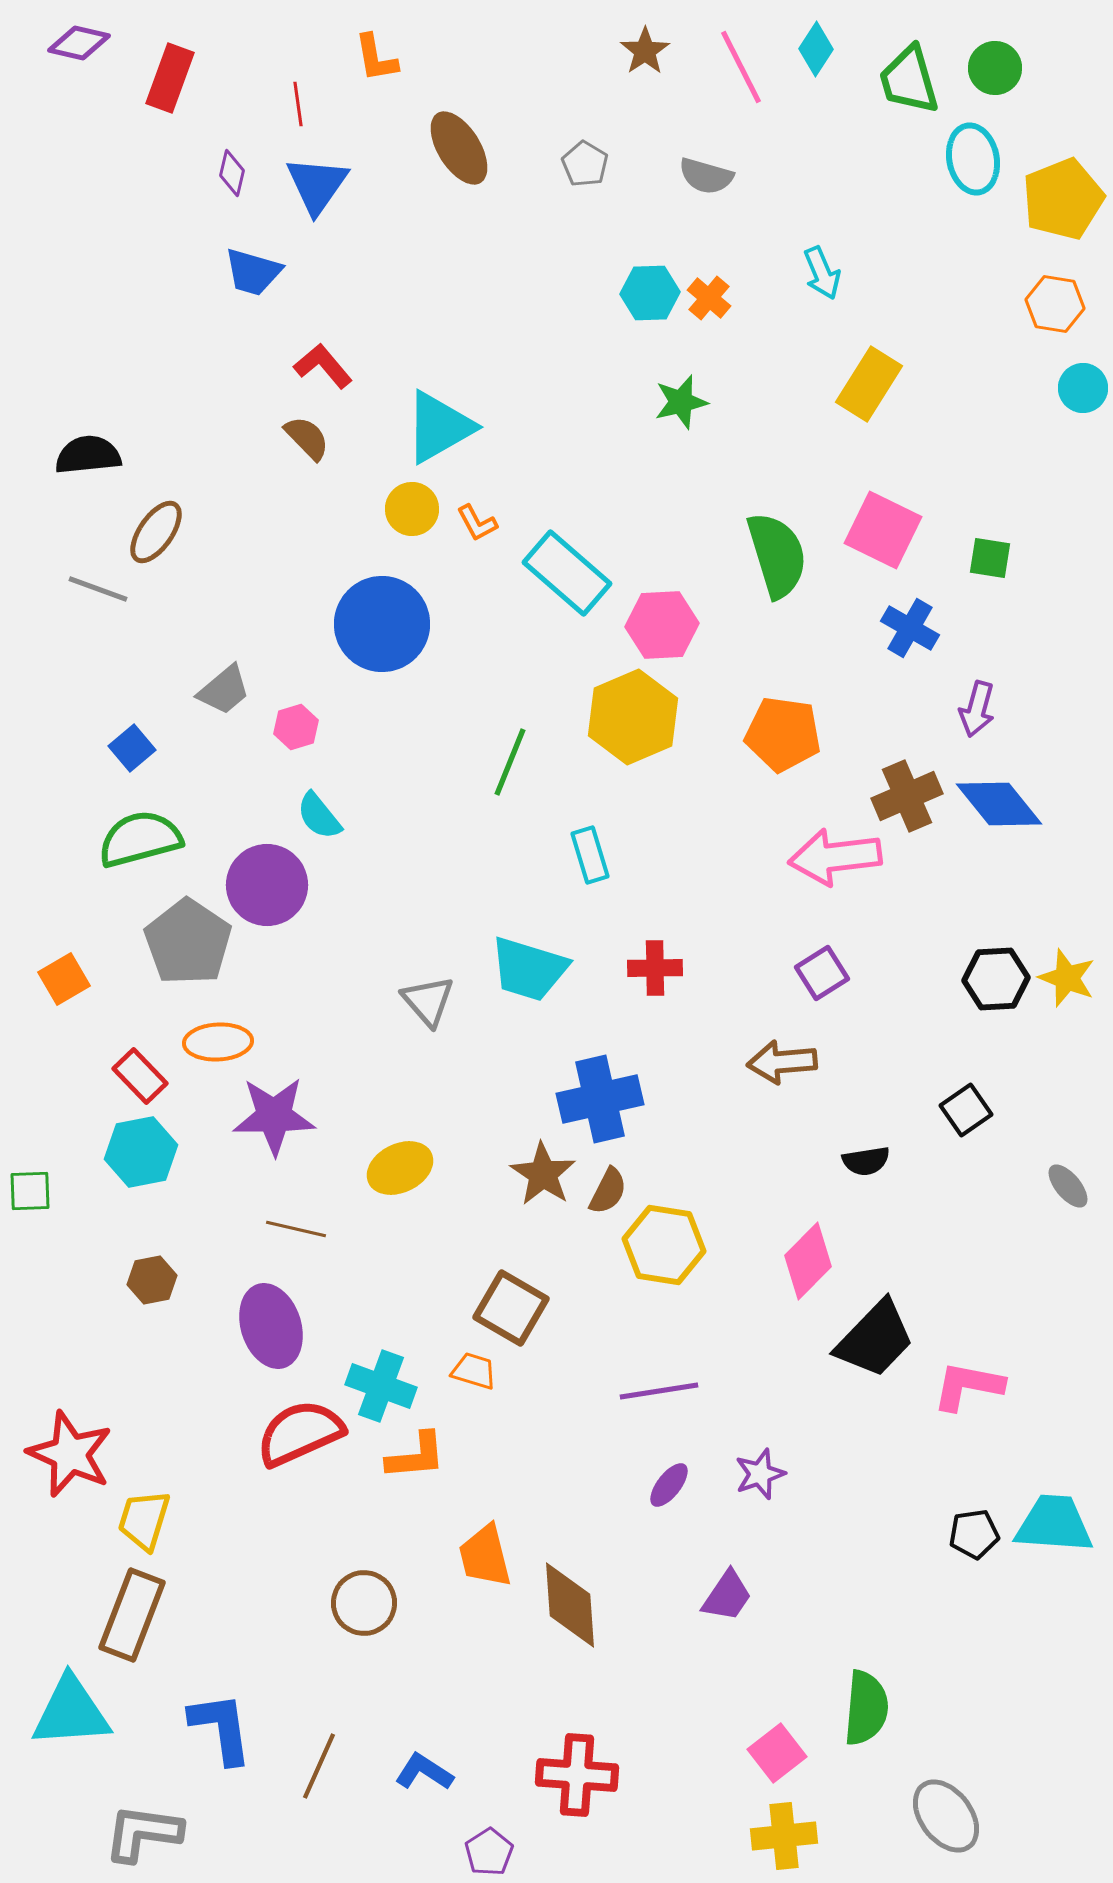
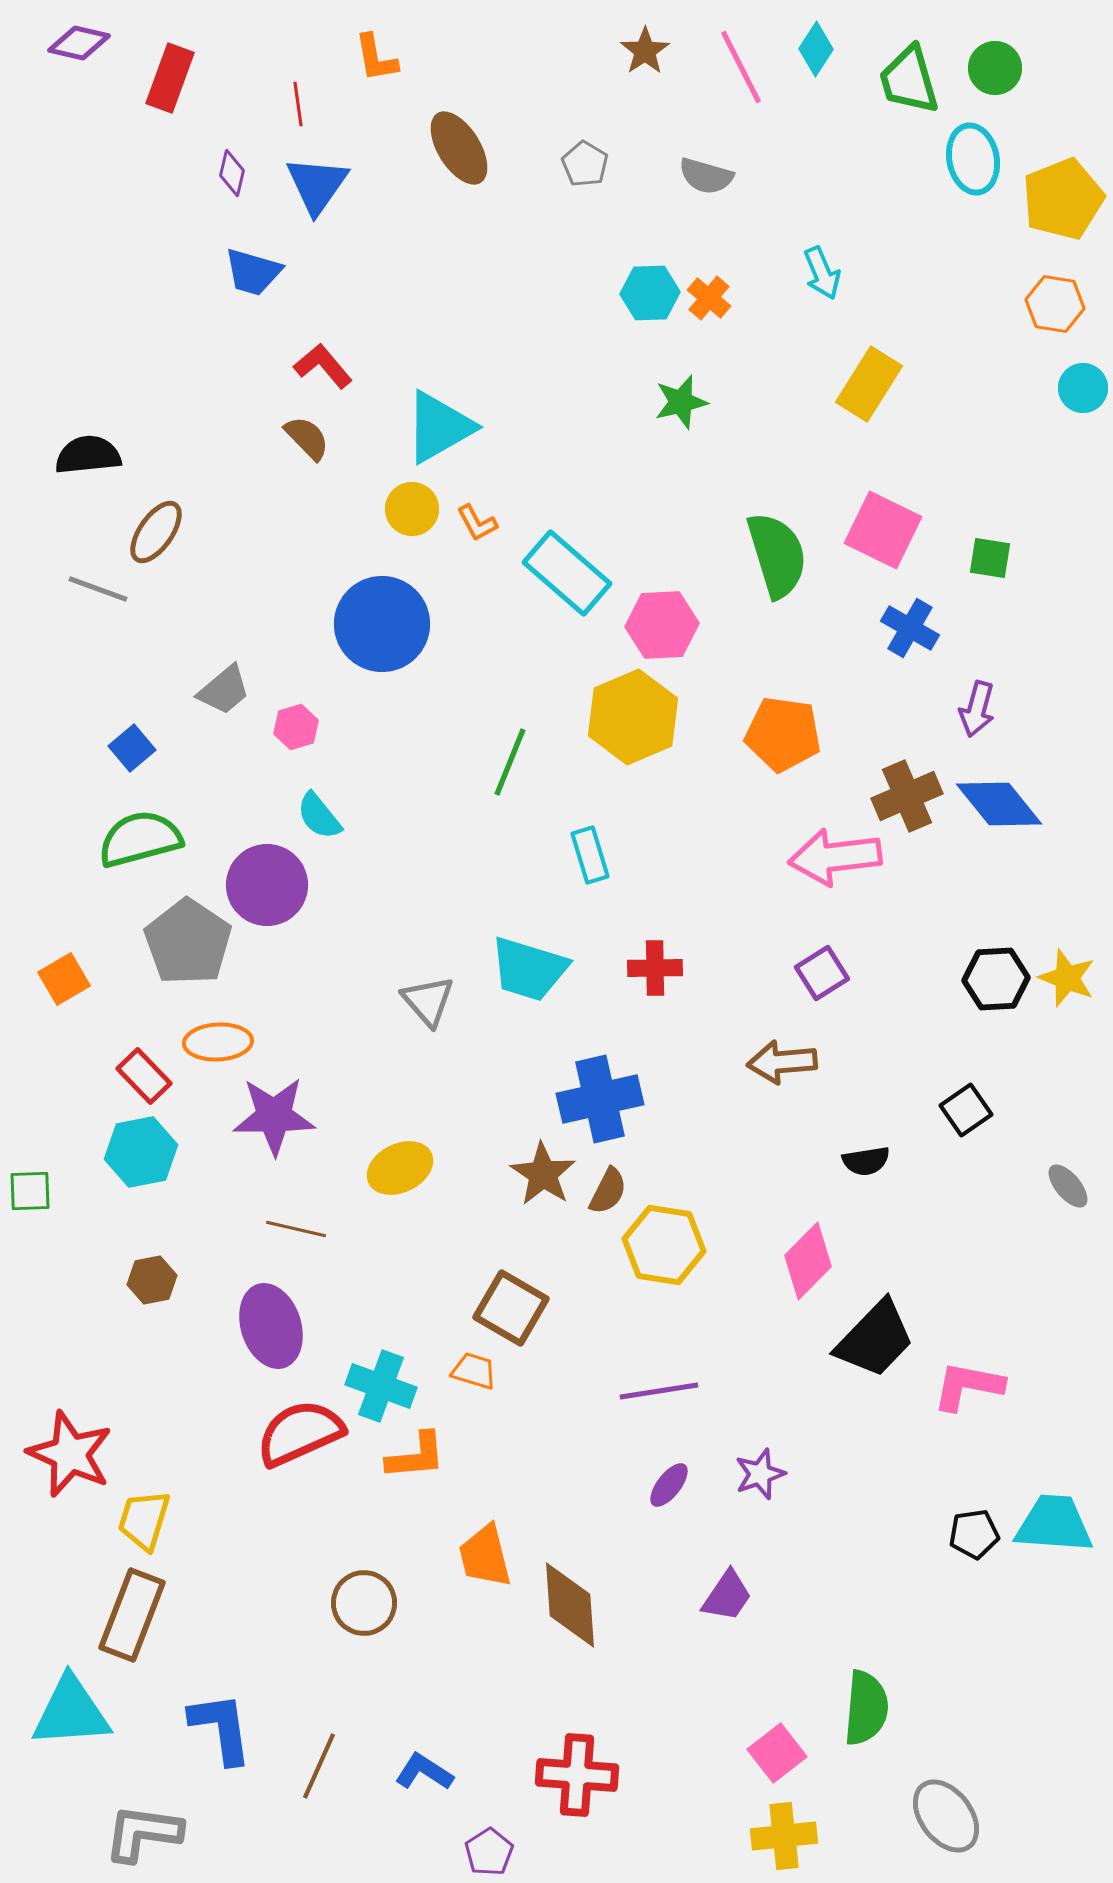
red rectangle at (140, 1076): moved 4 px right
